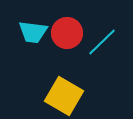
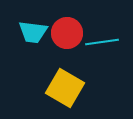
cyan line: rotated 36 degrees clockwise
yellow square: moved 1 px right, 8 px up
